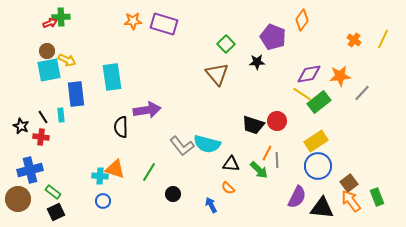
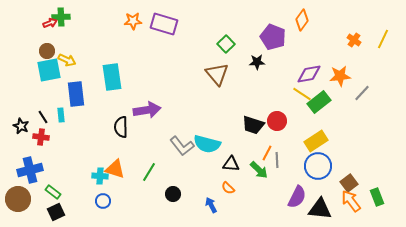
black triangle at (322, 208): moved 2 px left, 1 px down
